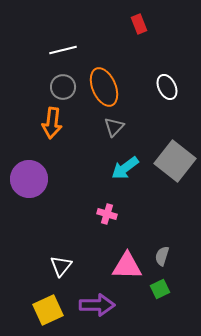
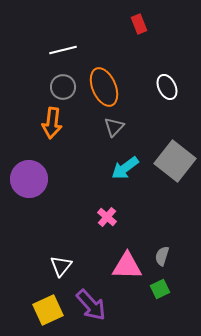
pink cross: moved 3 px down; rotated 24 degrees clockwise
purple arrow: moved 6 px left; rotated 48 degrees clockwise
